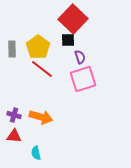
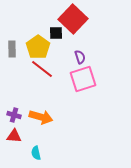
black square: moved 12 px left, 7 px up
